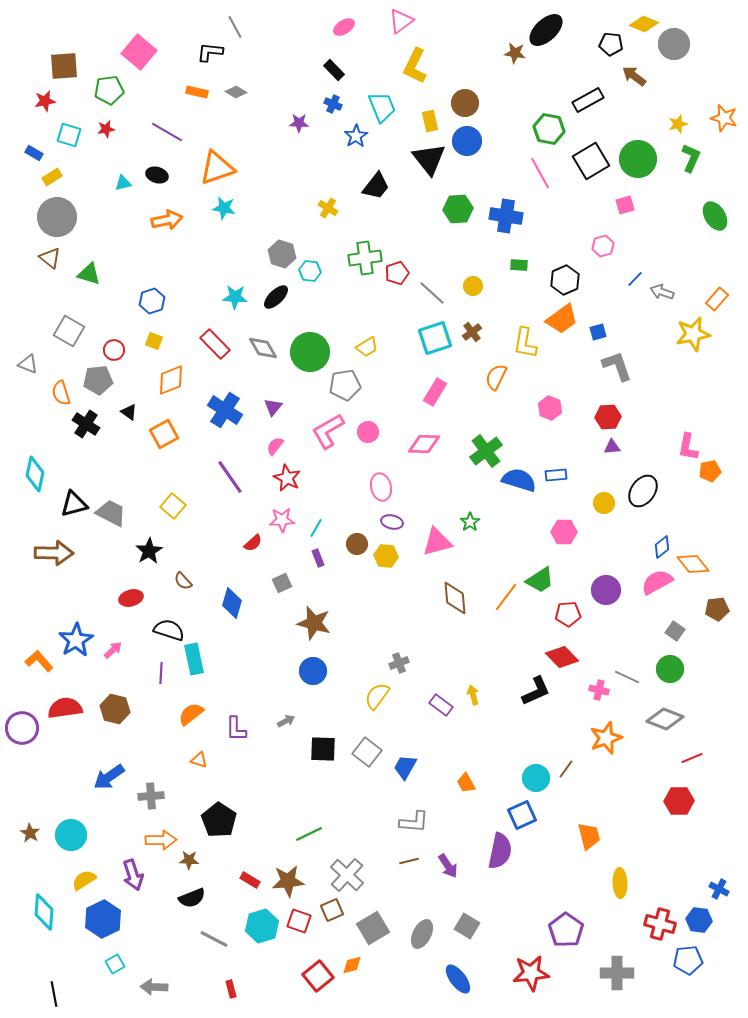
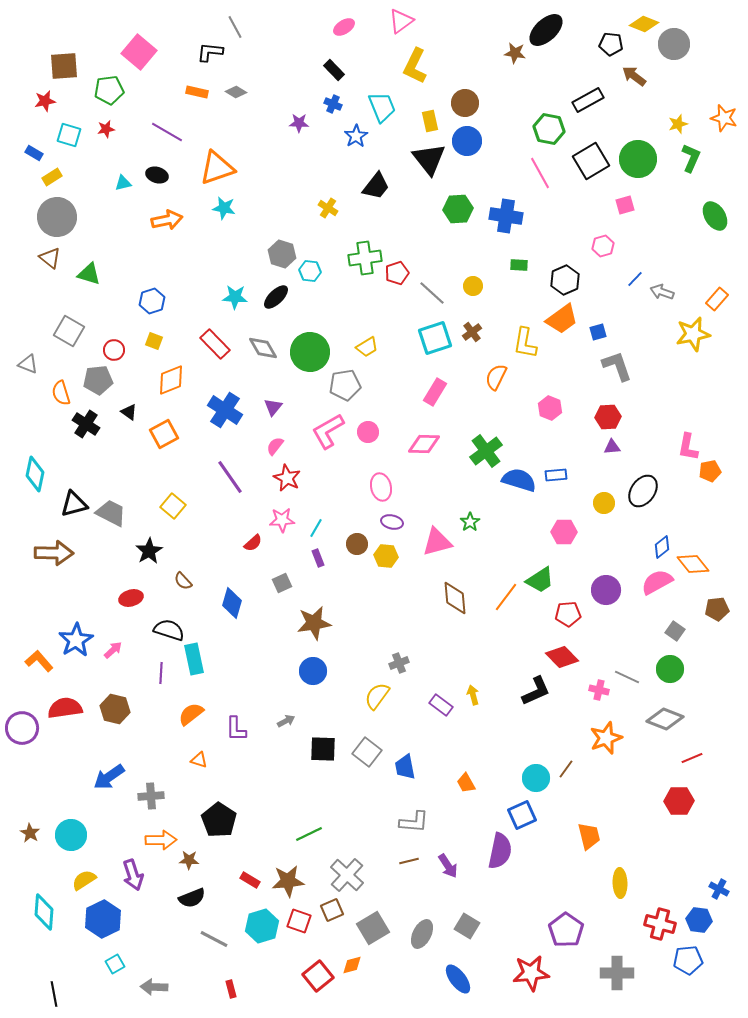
brown star at (314, 623): rotated 24 degrees counterclockwise
blue trapezoid at (405, 767): rotated 40 degrees counterclockwise
